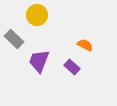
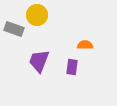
gray rectangle: moved 10 px up; rotated 24 degrees counterclockwise
orange semicircle: rotated 28 degrees counterclockwise
purple rectangle: rotated 56 degrees clockwise
